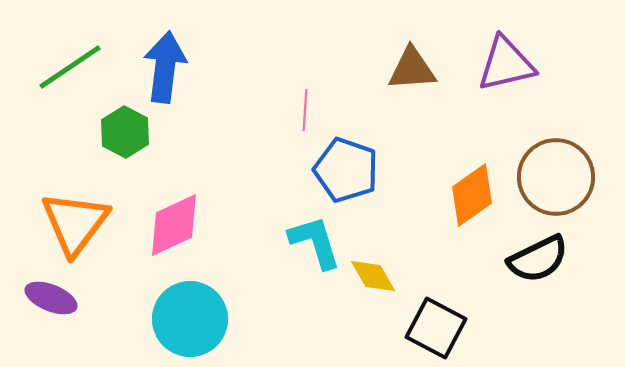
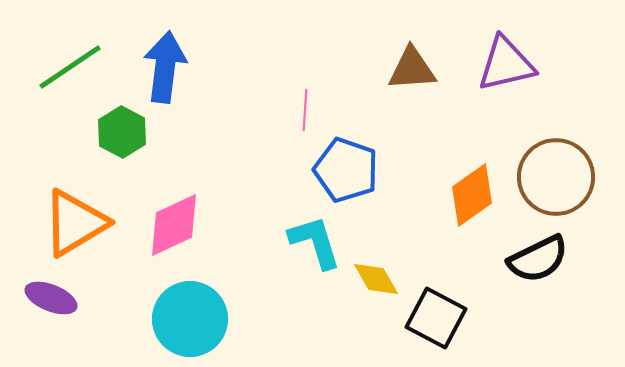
green hexagon: moved 3 px left
orange triangle: rotated 22 degrees clockwise
yellow diamond: moved 3 px right, 3 px down
black square: moved 10 px up
